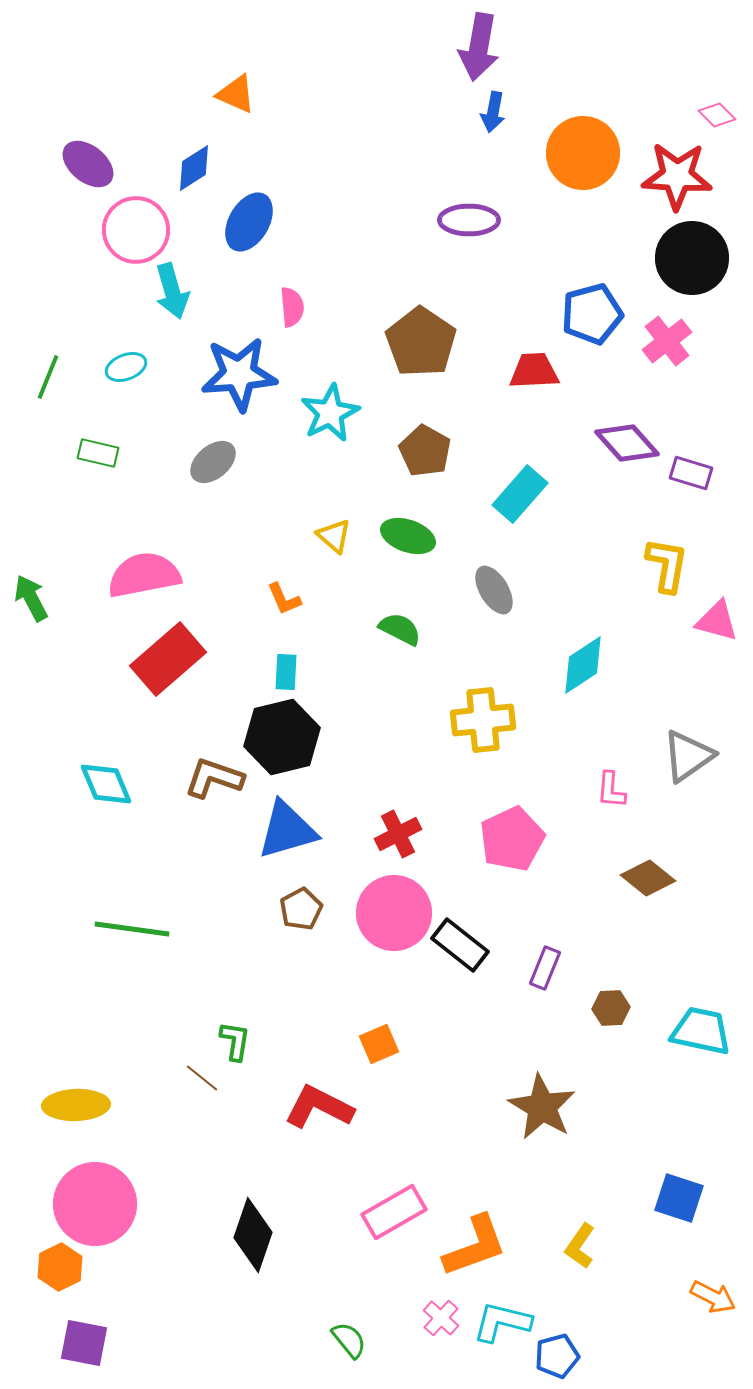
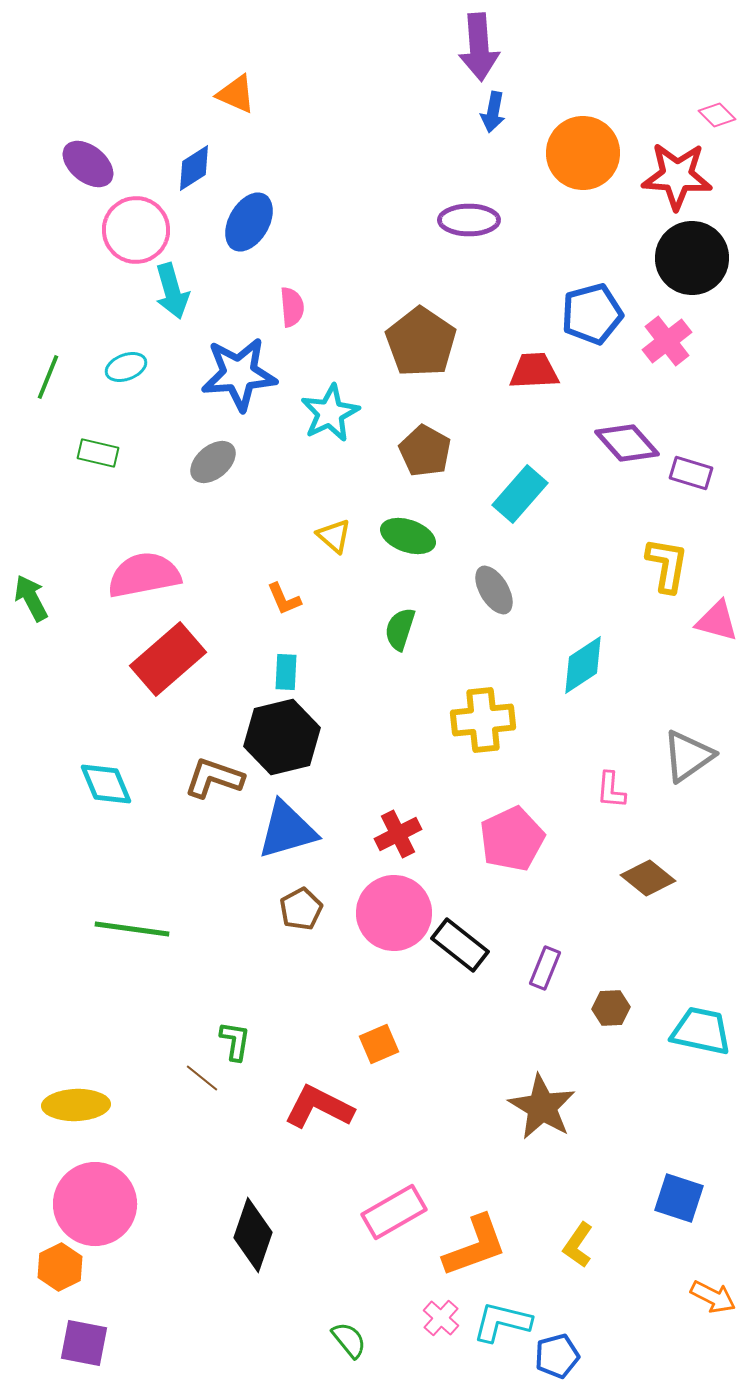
purple arrow at (479, 47): rotated 14 degrees counterclockwise
green semicircle at (400, 629): rotated 99 degrees counterclockwise
yellow L-shape at (580, 1246): moved 2 px left, 1 px up
